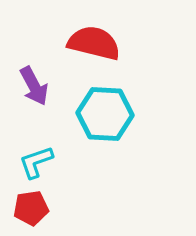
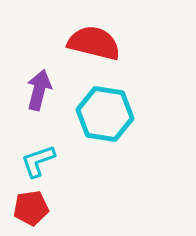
purple arrow: moved 5 px right, 4 px down; rotated 138 degrees counterclockwise
cyan hexagon: rotated 6 degrees clockwise
cyan L-shape: moved 2 px right, 1 px up
